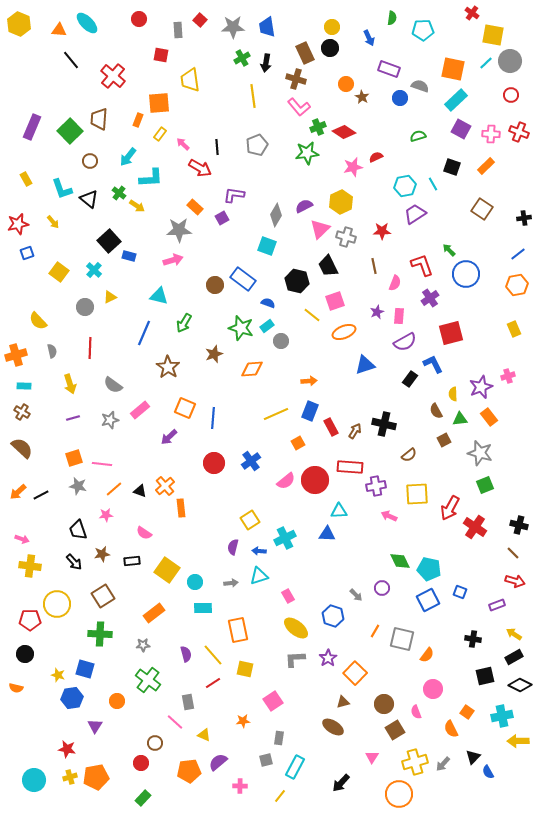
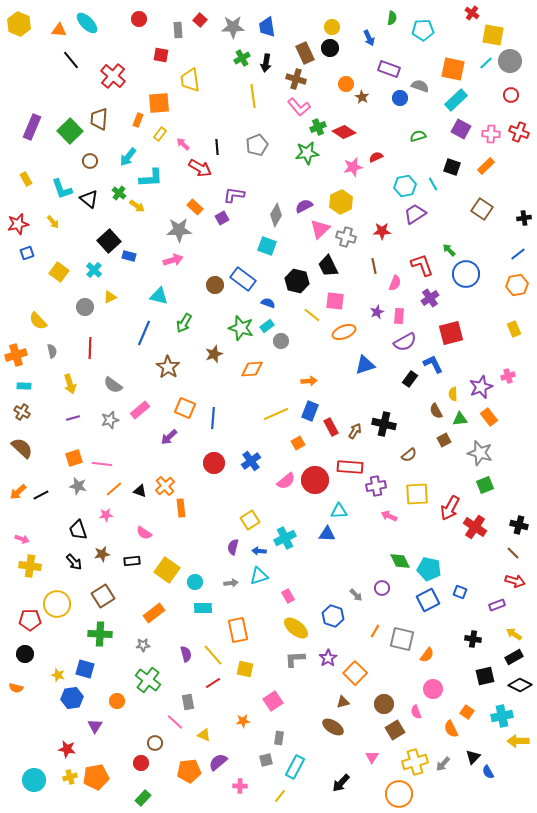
pink square at (335, 301): rotated 24 degrees clockwise
